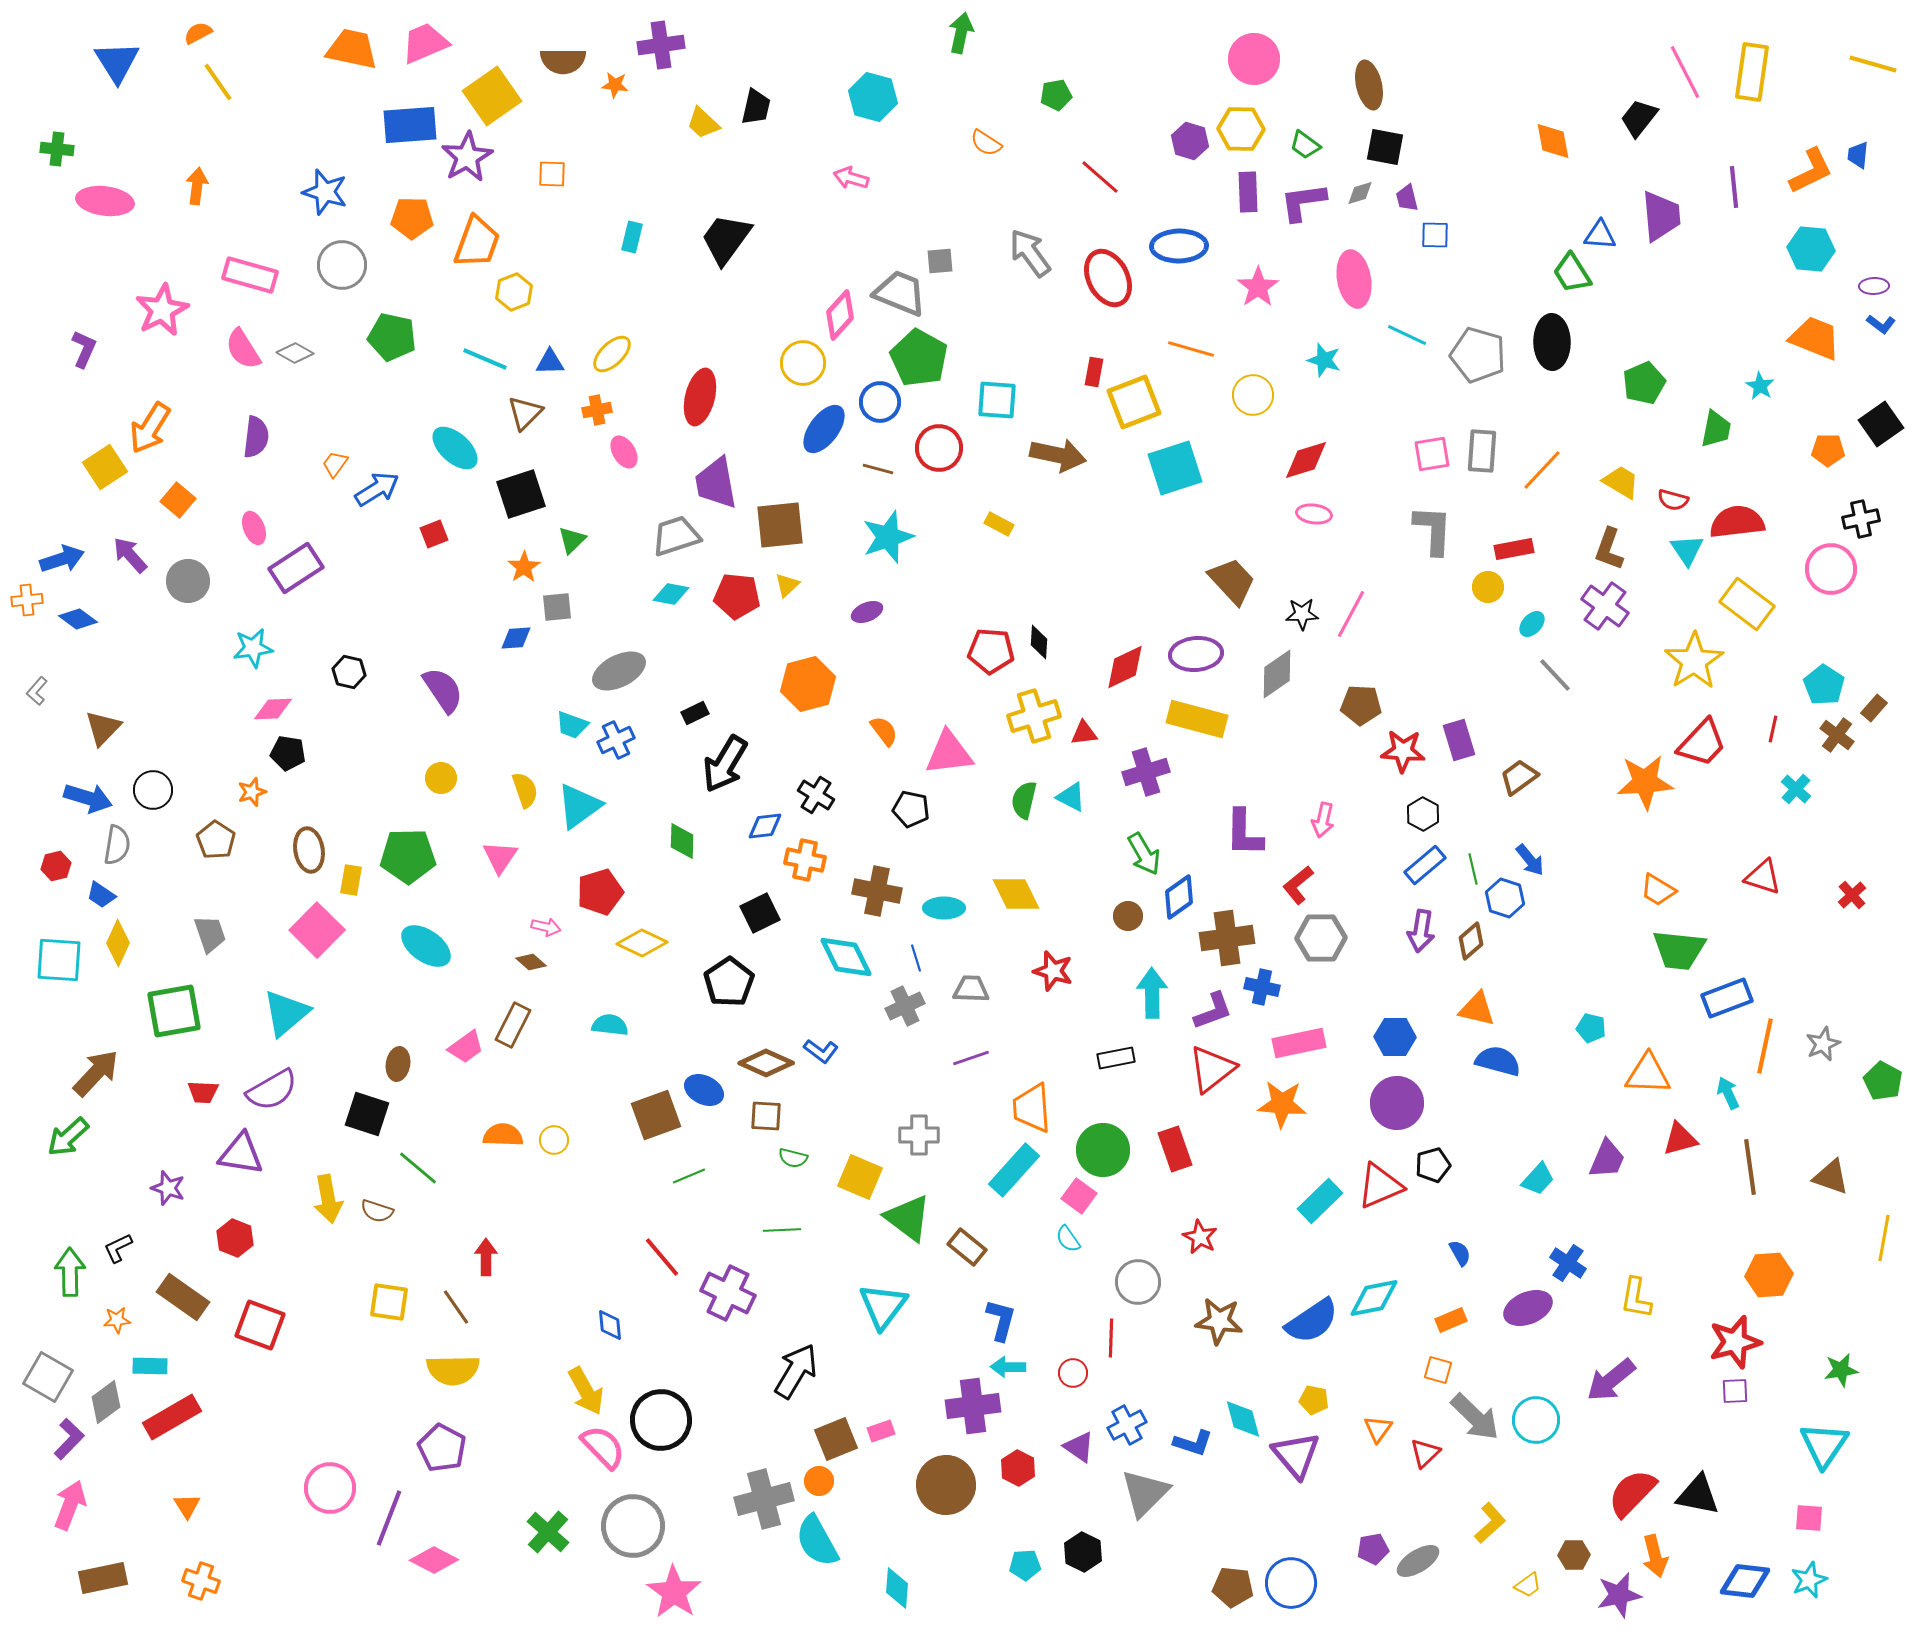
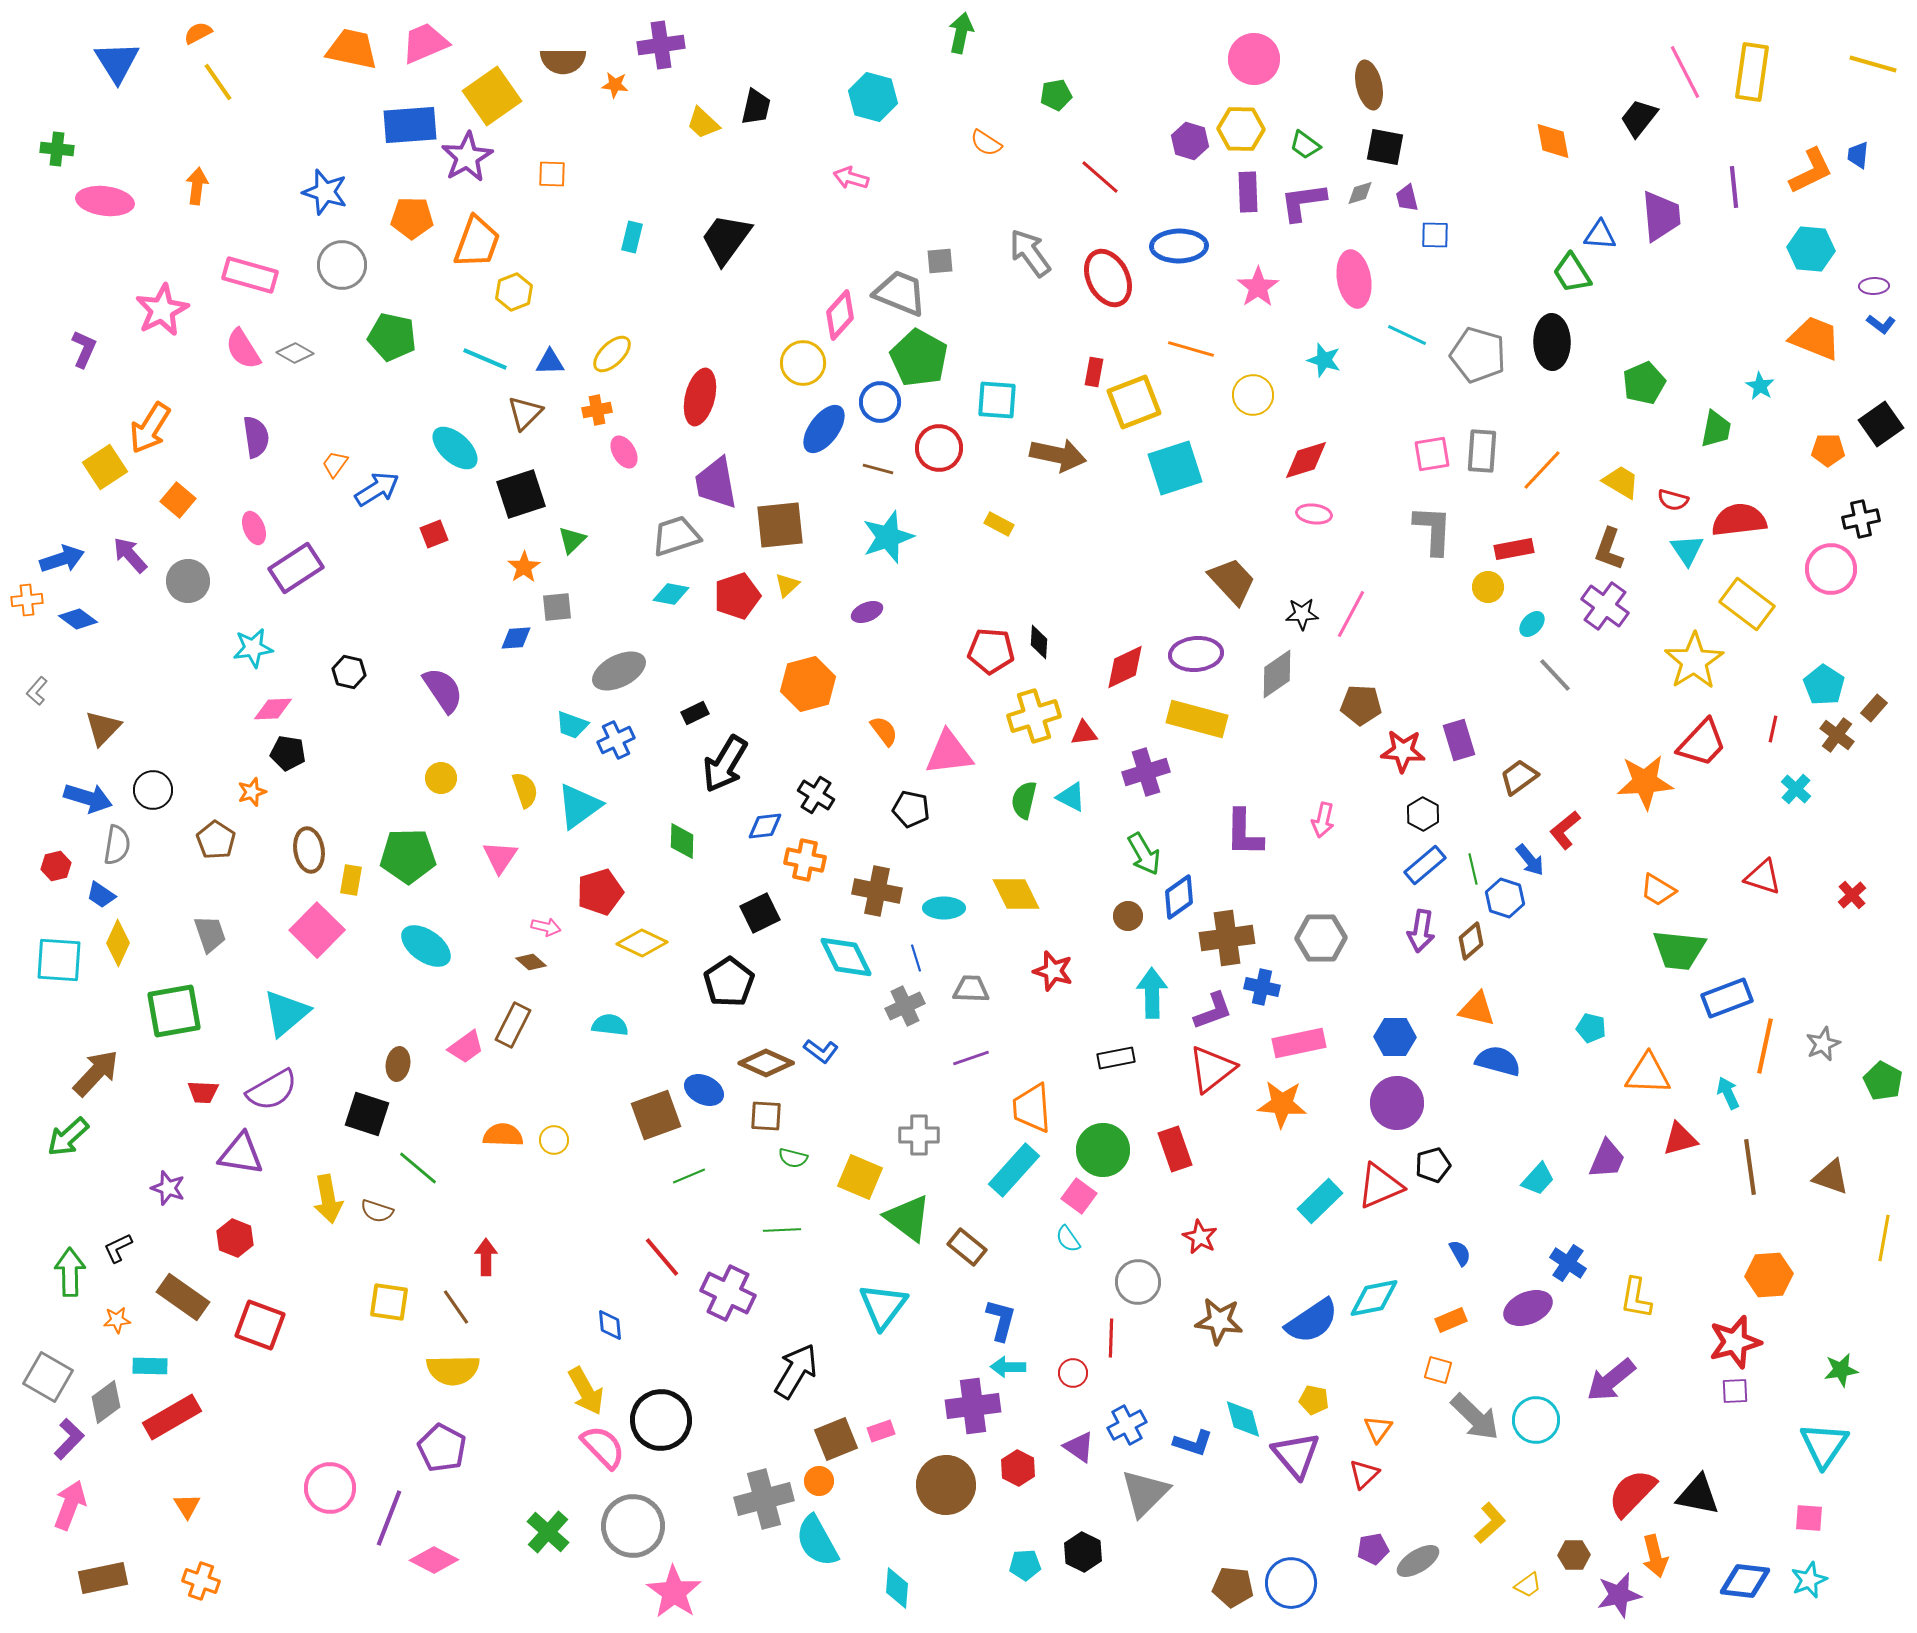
purple semicircle at (256, 437): rotated 15 degrees counterclockwise
red semicircle at (1737, 522): moved 2 px right, 2 px up
red pentagon at (737, 596): rotated 24 degrees counterclockwise
red L-shape at (1298, 885): moved 267 px right, 55 px up
red triangle at (1425, 1453): moved 61 px left, 21 px down
